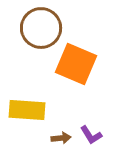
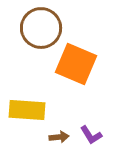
brown arrow: moved 2 px left, 1 px up
